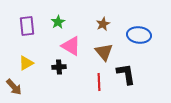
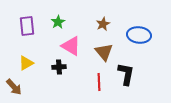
black L-shape: rotated 20 degrees clockwise
